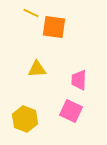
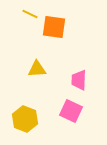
yellow line: moved 1 px left, 1 px down
